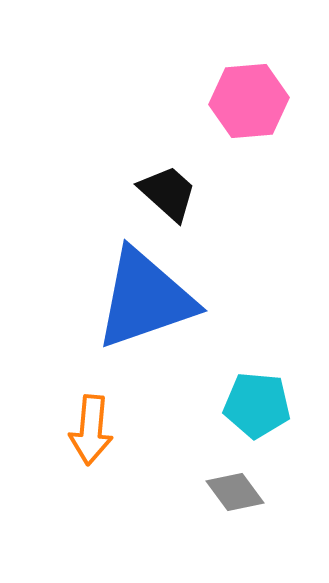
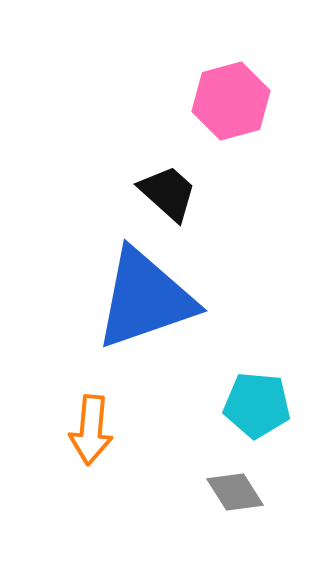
pink hexagon: moved 18 px left; rotated 10 degrees counterclockwise
gray diamond: rotated 4 degrees clockwise
